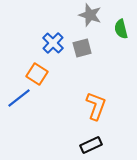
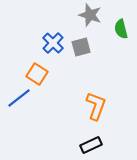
gray square: moved 1 px left, 1 px up
